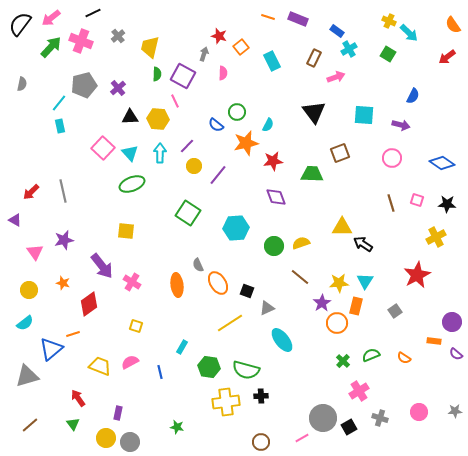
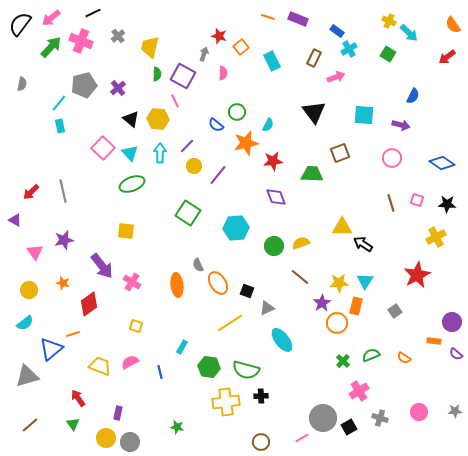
black triangle at (130, 117): moved 1 px right, 2 px down; rotated 42 degrees clockwise
